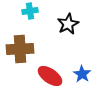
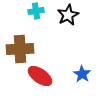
cyan cross: moved 6 px right
black star: moved 9 px up
red ellipse: moved 10 px left
